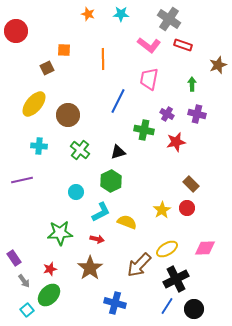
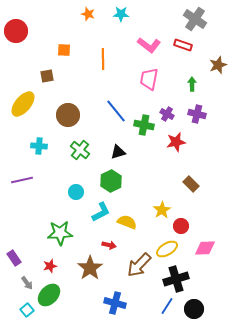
gray cross at (169, 19): moved 26 px right
brown square at (47, 68): moved 8 px down; rotated 16 degrees clockwise
blue line at (118, 101): moved 2 px left, 10 px down; rotated 65 degrees counterclockwise
yellow ellipse at (34, 104): moved 11 px left
green cross at (144, 130): moved 5 px up
red circle at (187, 208): moved 6 px left, 18 px down
red arrow at (97, 239): moved 12 px right, 6 px down
red star at (50, 269): moved 3 px up
black cross at (176, 279): rotated 10 degrees clockwise
gray arrow at (24, 281): moved 3 px right, 2 px down
